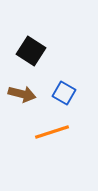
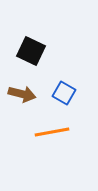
black square: rotated 8 degrees counterclockwise
orange line: rotated 8 degrees clockwise
